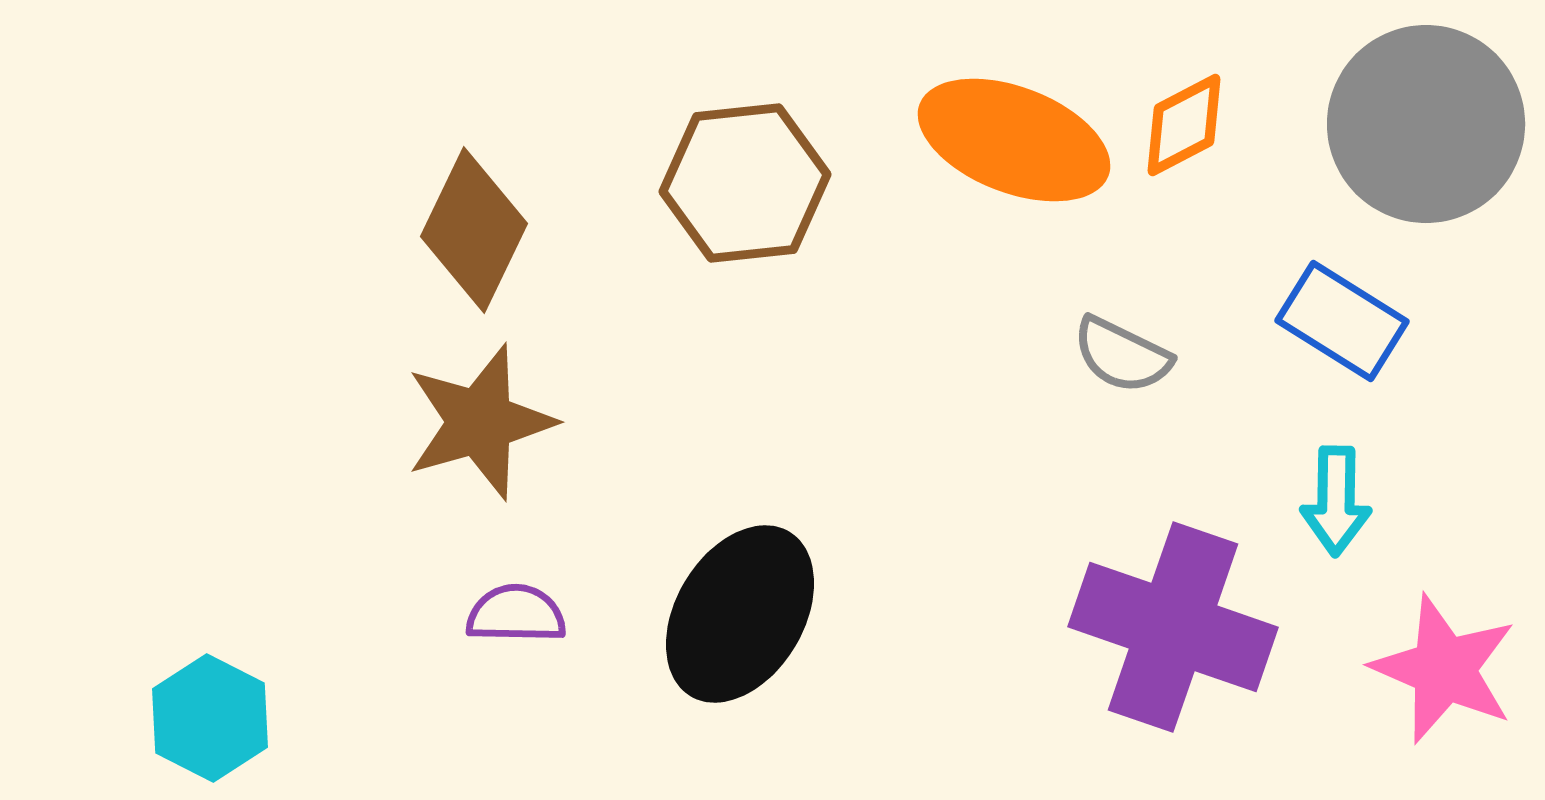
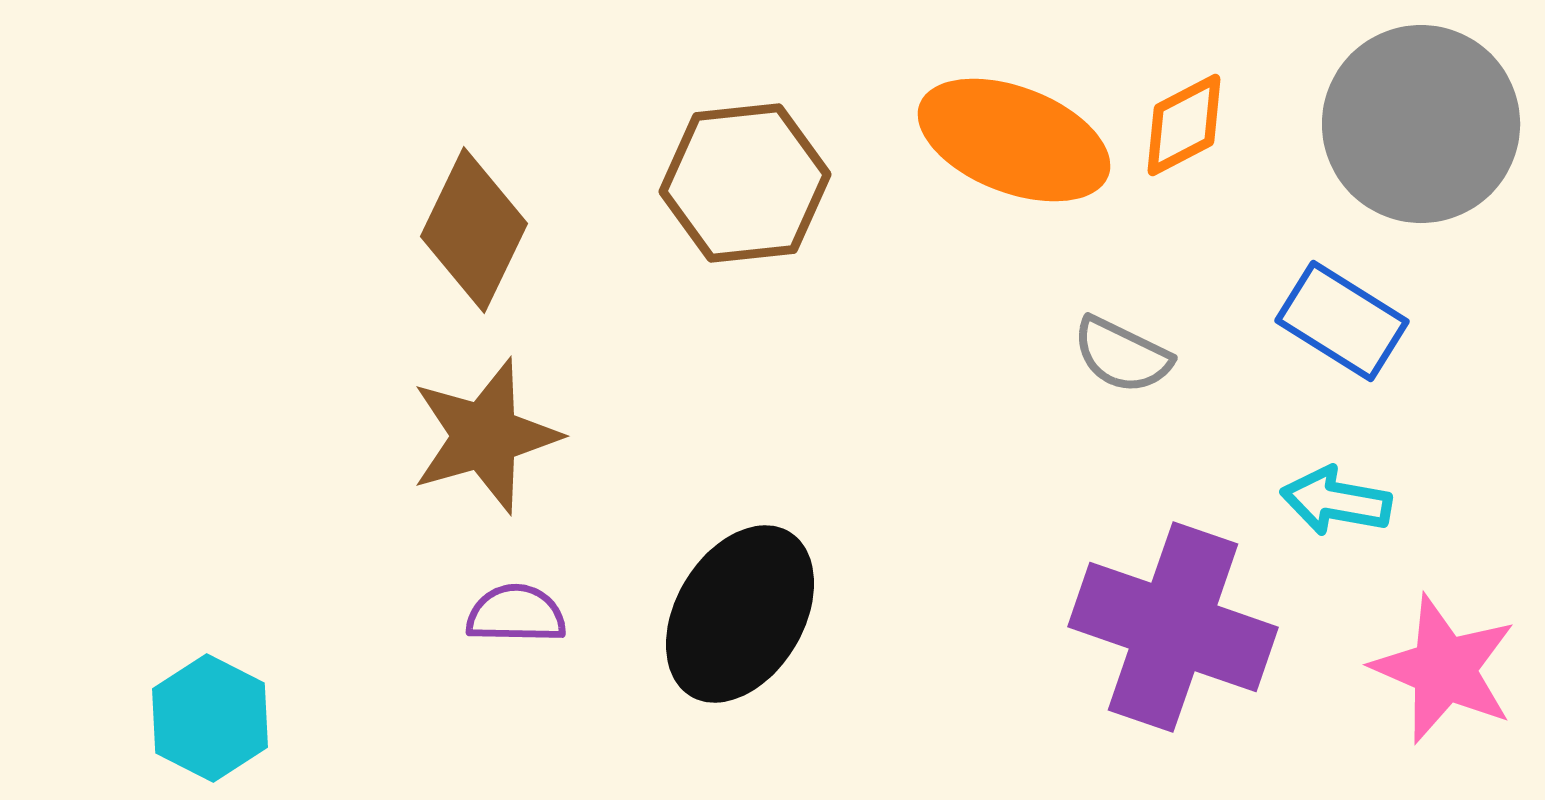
gray circle: moved 5 px left
brown star: moved 5 px right, 14 px down
cyan arrow: rotated 99 degrees clockwise
